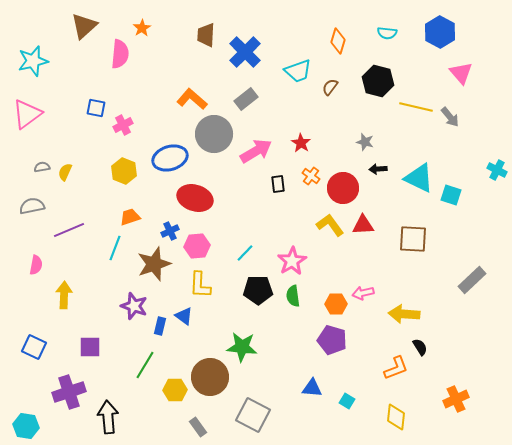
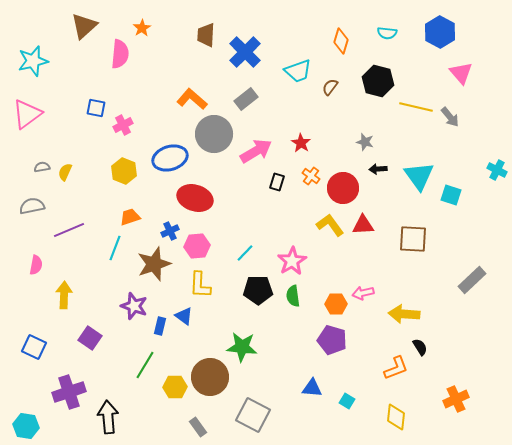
orange diamond at (338, 41): moved 3 px right
cyan triangle at (419, 178): moved 2 px up; rotated 28 degrees clockwise
black rectangle at (278, 184): moved 1 px left, 2 px up; rotated 24 degrees clockwise
purple square at (90, 347): moved 9 px up; rotated 35 degrees clockwise
yellow hexagon at (175, 390): moved 3 px up
